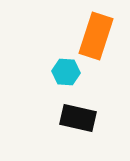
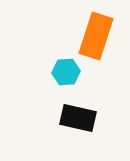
cyan hexagon: rotated 8 degrees counterclockwise
